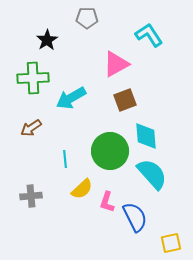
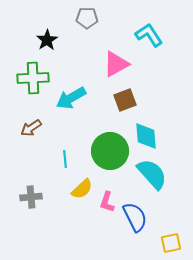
gray cross: moved 1 px down
